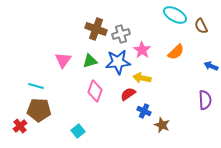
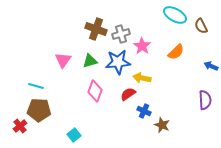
pink star: moved 4 px up
cyan square: moved 4 px left, 4 px down
